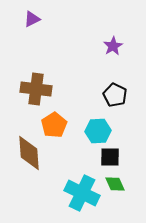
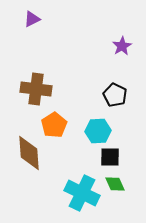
purple star: moved 9 px right
